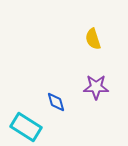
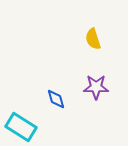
blue diamond: moved 3 px up
cyan rectangle: moved 5 px left
